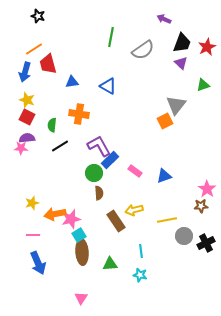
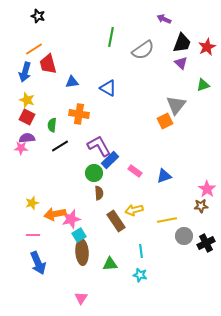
blue triangle at (108, 86): moved 2 px down
